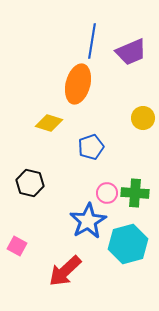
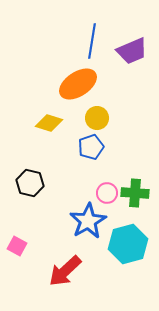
purple trapezoid: moved 1 px right, 1 px up
orange ellipse: rotated 42 degrees clockwise
yellow circle: moved 46 px left
